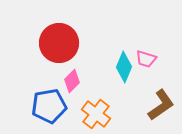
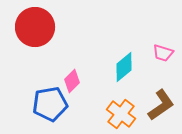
red circle: moved 24 px left, 16 px up
pink trapezoid: moved 17 px right, 6 px up
cyan diamond: rotated 28 degrees clockwise
blue pentagon: moved 1 px right, 2 px up
orange cross: moved 25 px right
